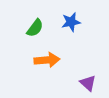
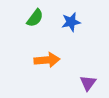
green semicircle: moved 10 px up
purple triangle: rotated 24 degrees clockwise
